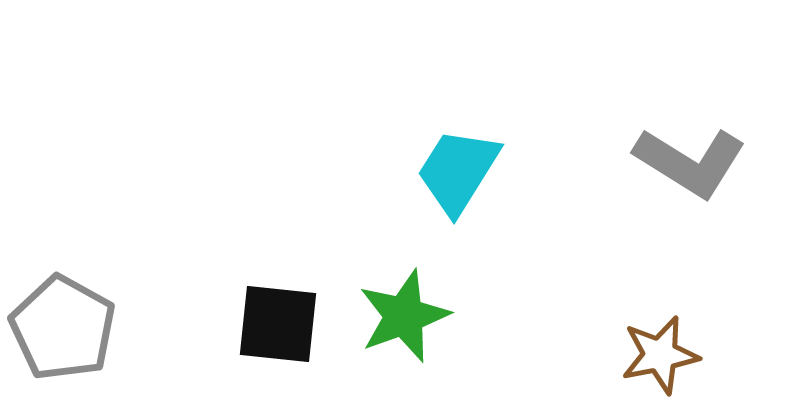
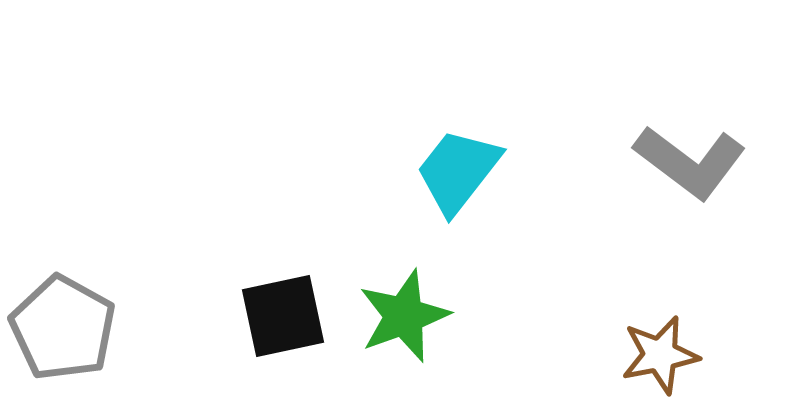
gray L-shape: rotated 5 degrees clockwise
cyan trapezoid: rotated 6 degrees clockwise
black square: moved 5 px right, 8 px up; rotated 18 degrees counterclockwise
